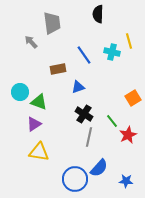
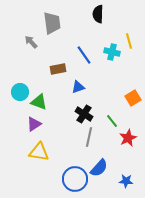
red star: moved 3 px down
